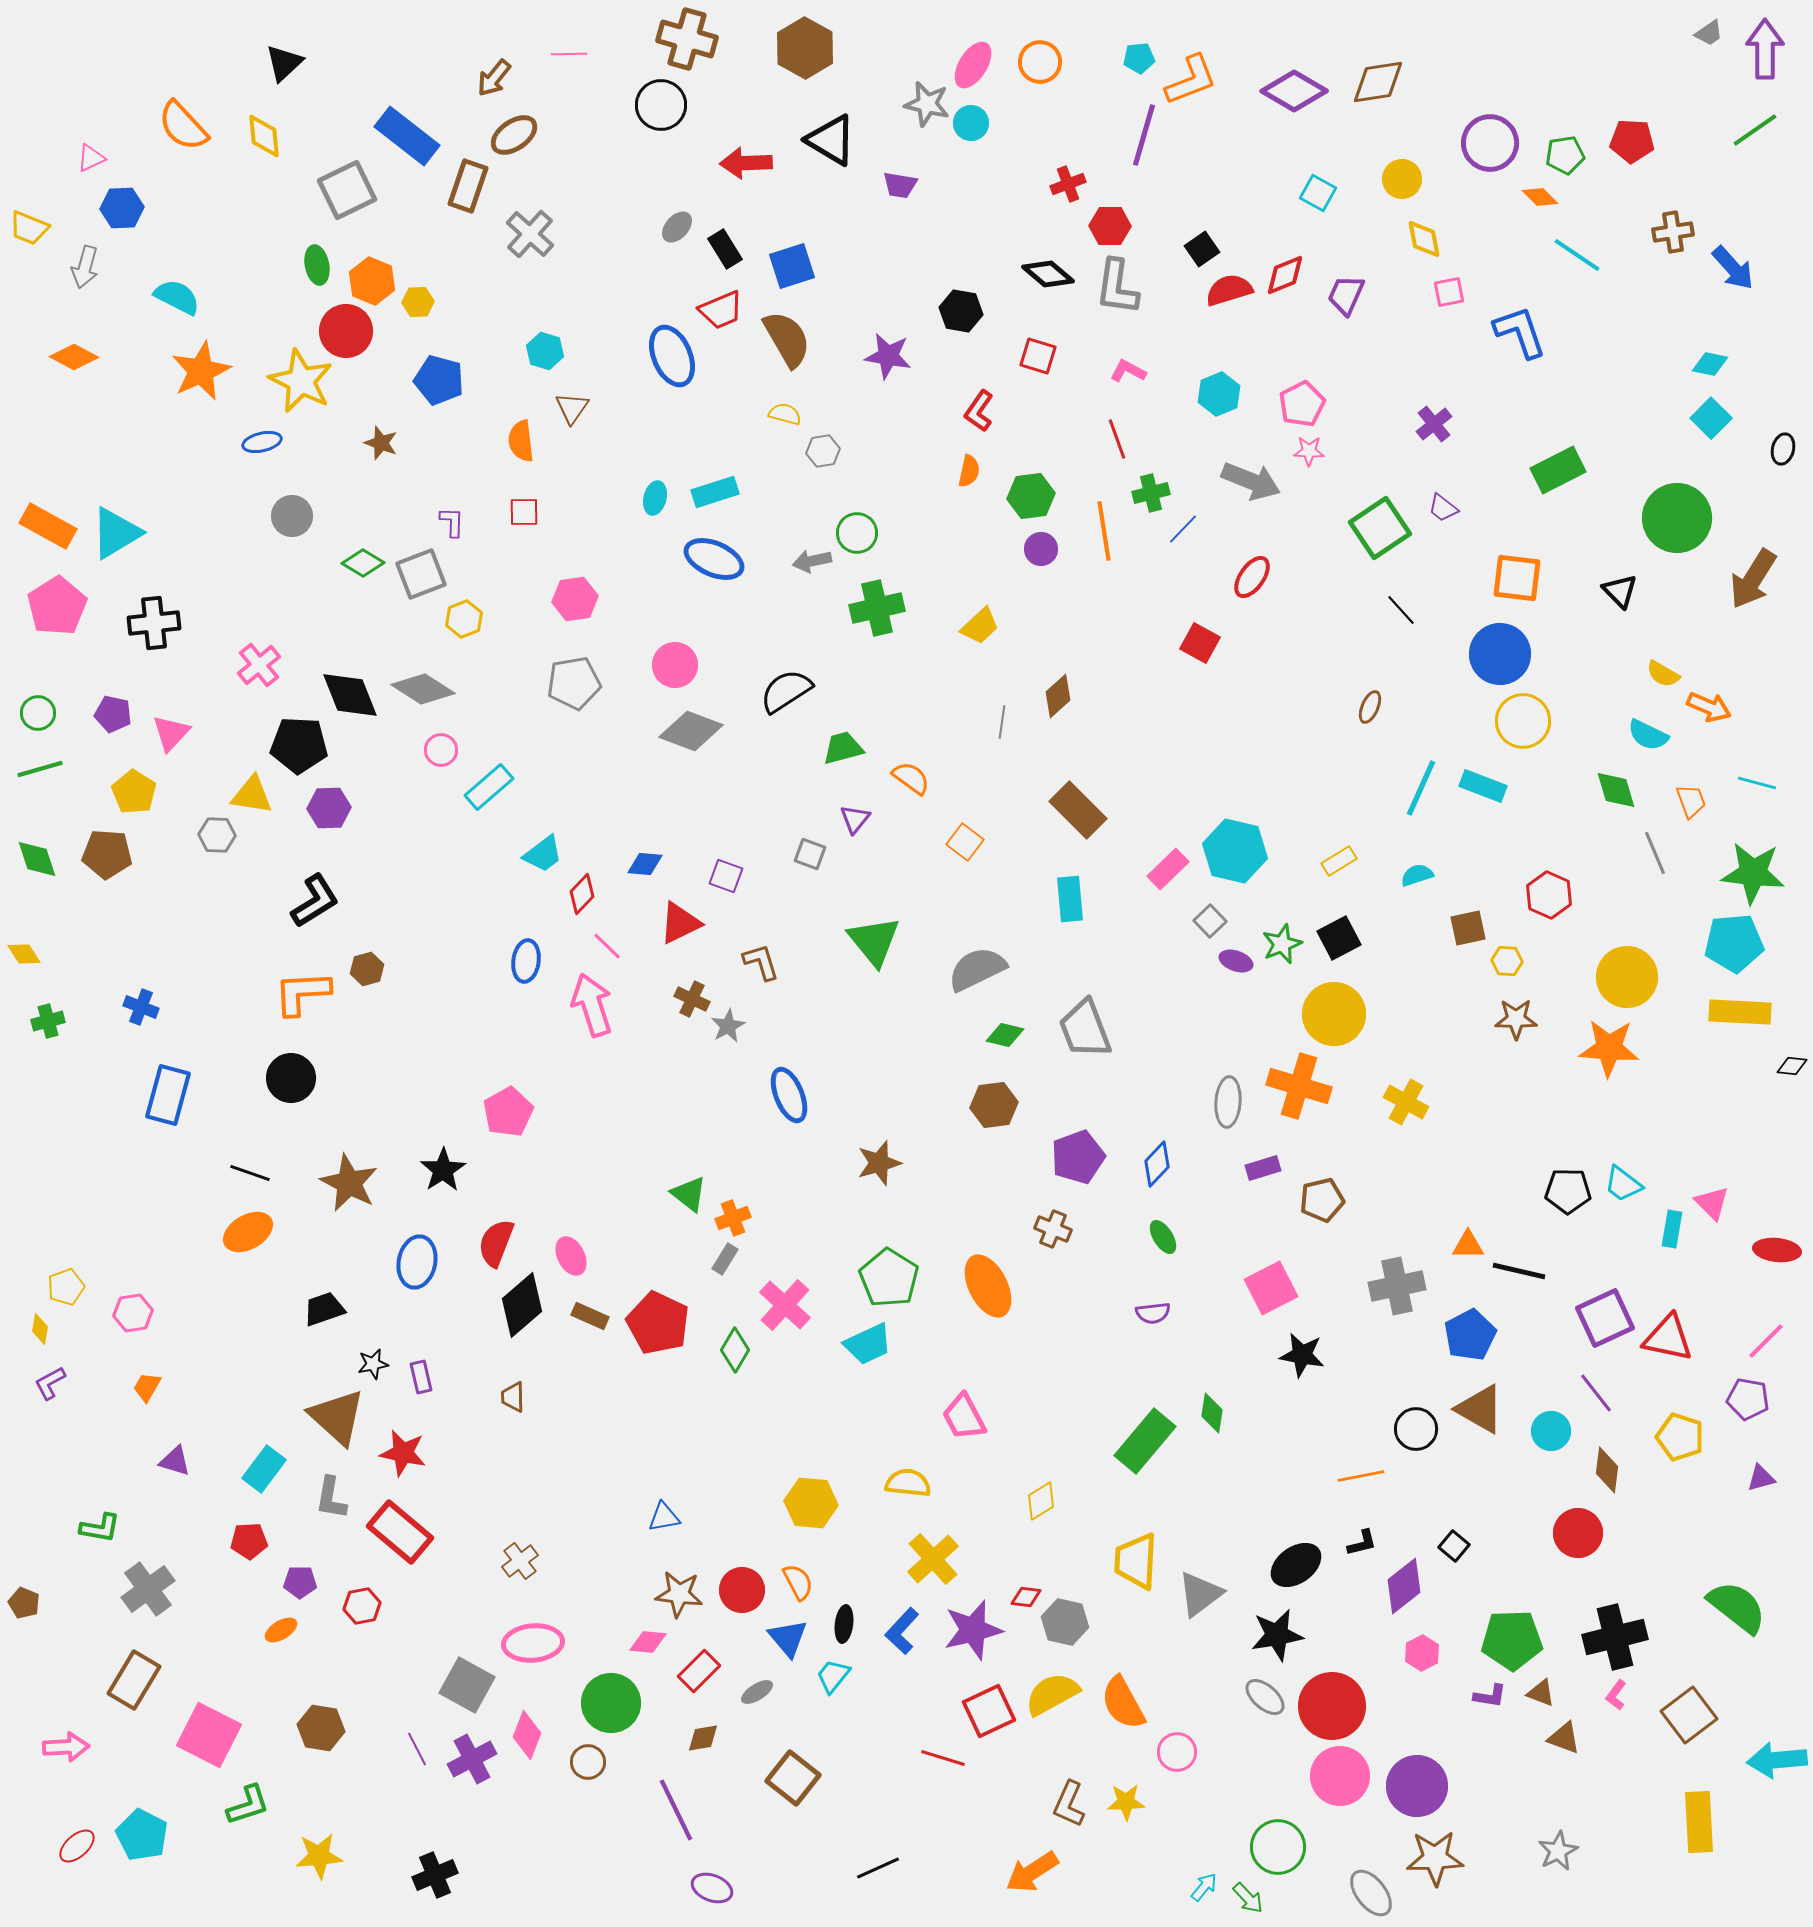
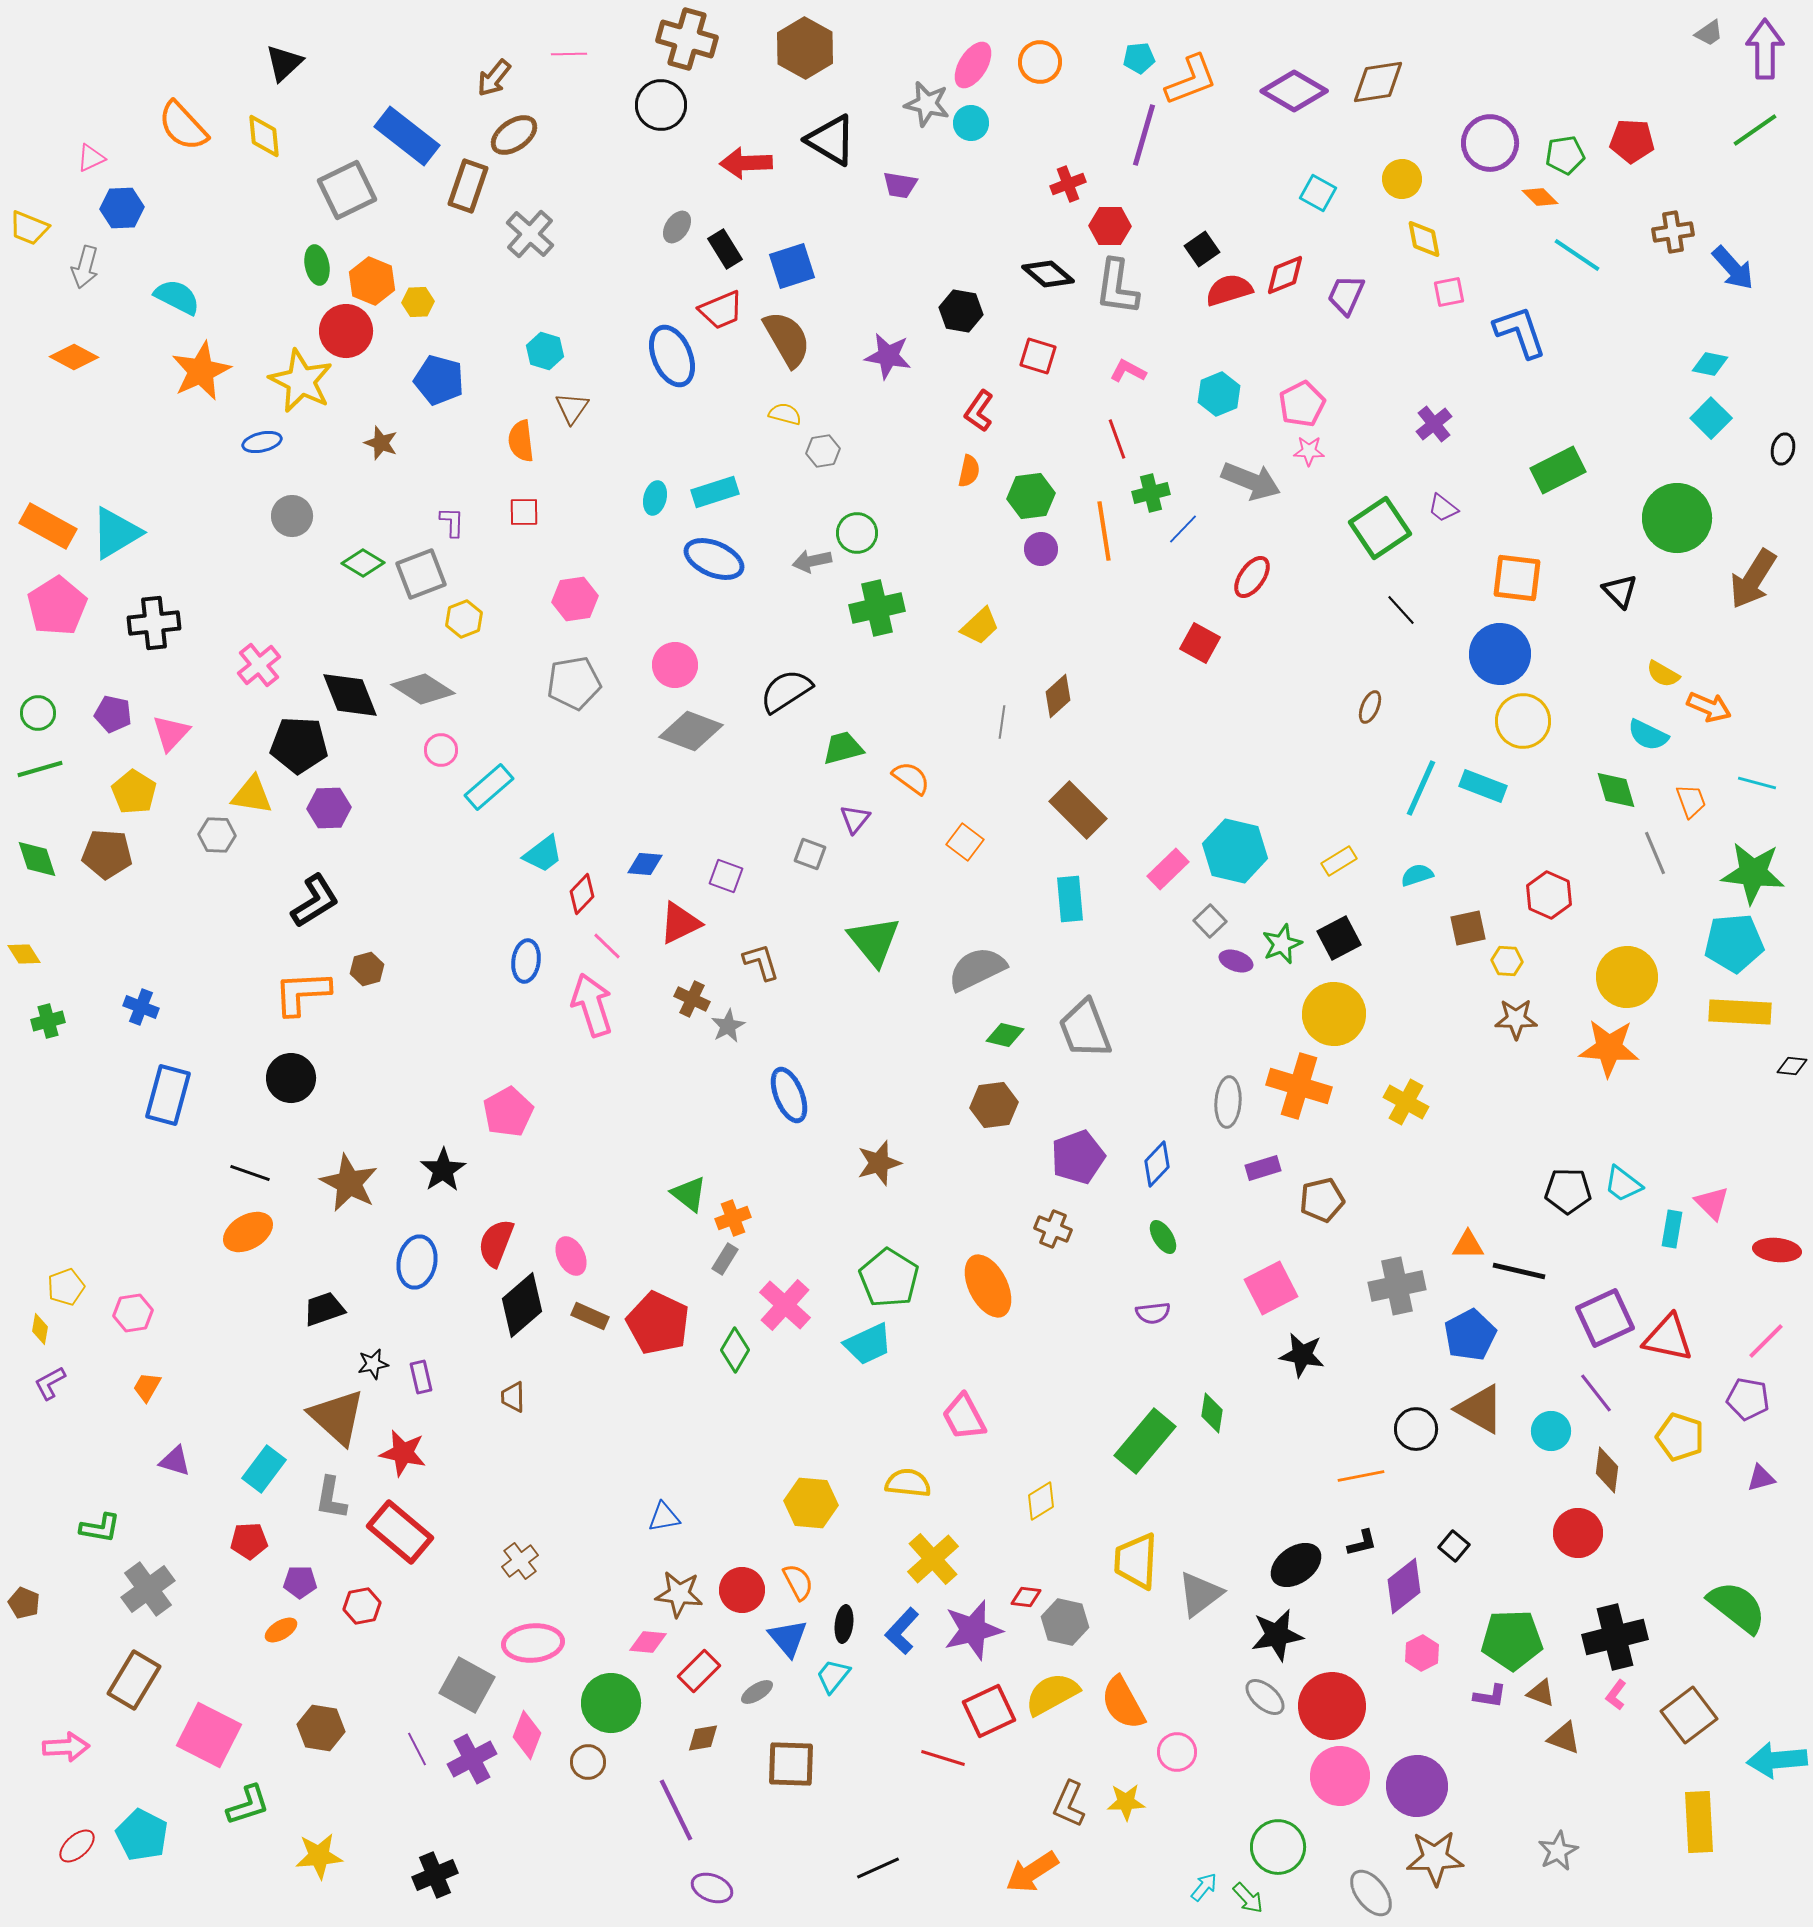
gray ellipse at (677, 227): rotated 8 degrees counterclockwise
brown square at (793, 1778): moved 2 px left, 14 px up; rotated 36 degrees counterclockwise
